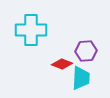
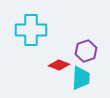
purple hexagon: rotated 15 degrees counterclockwise
red diamond: moved 3 px left, 1 px down
